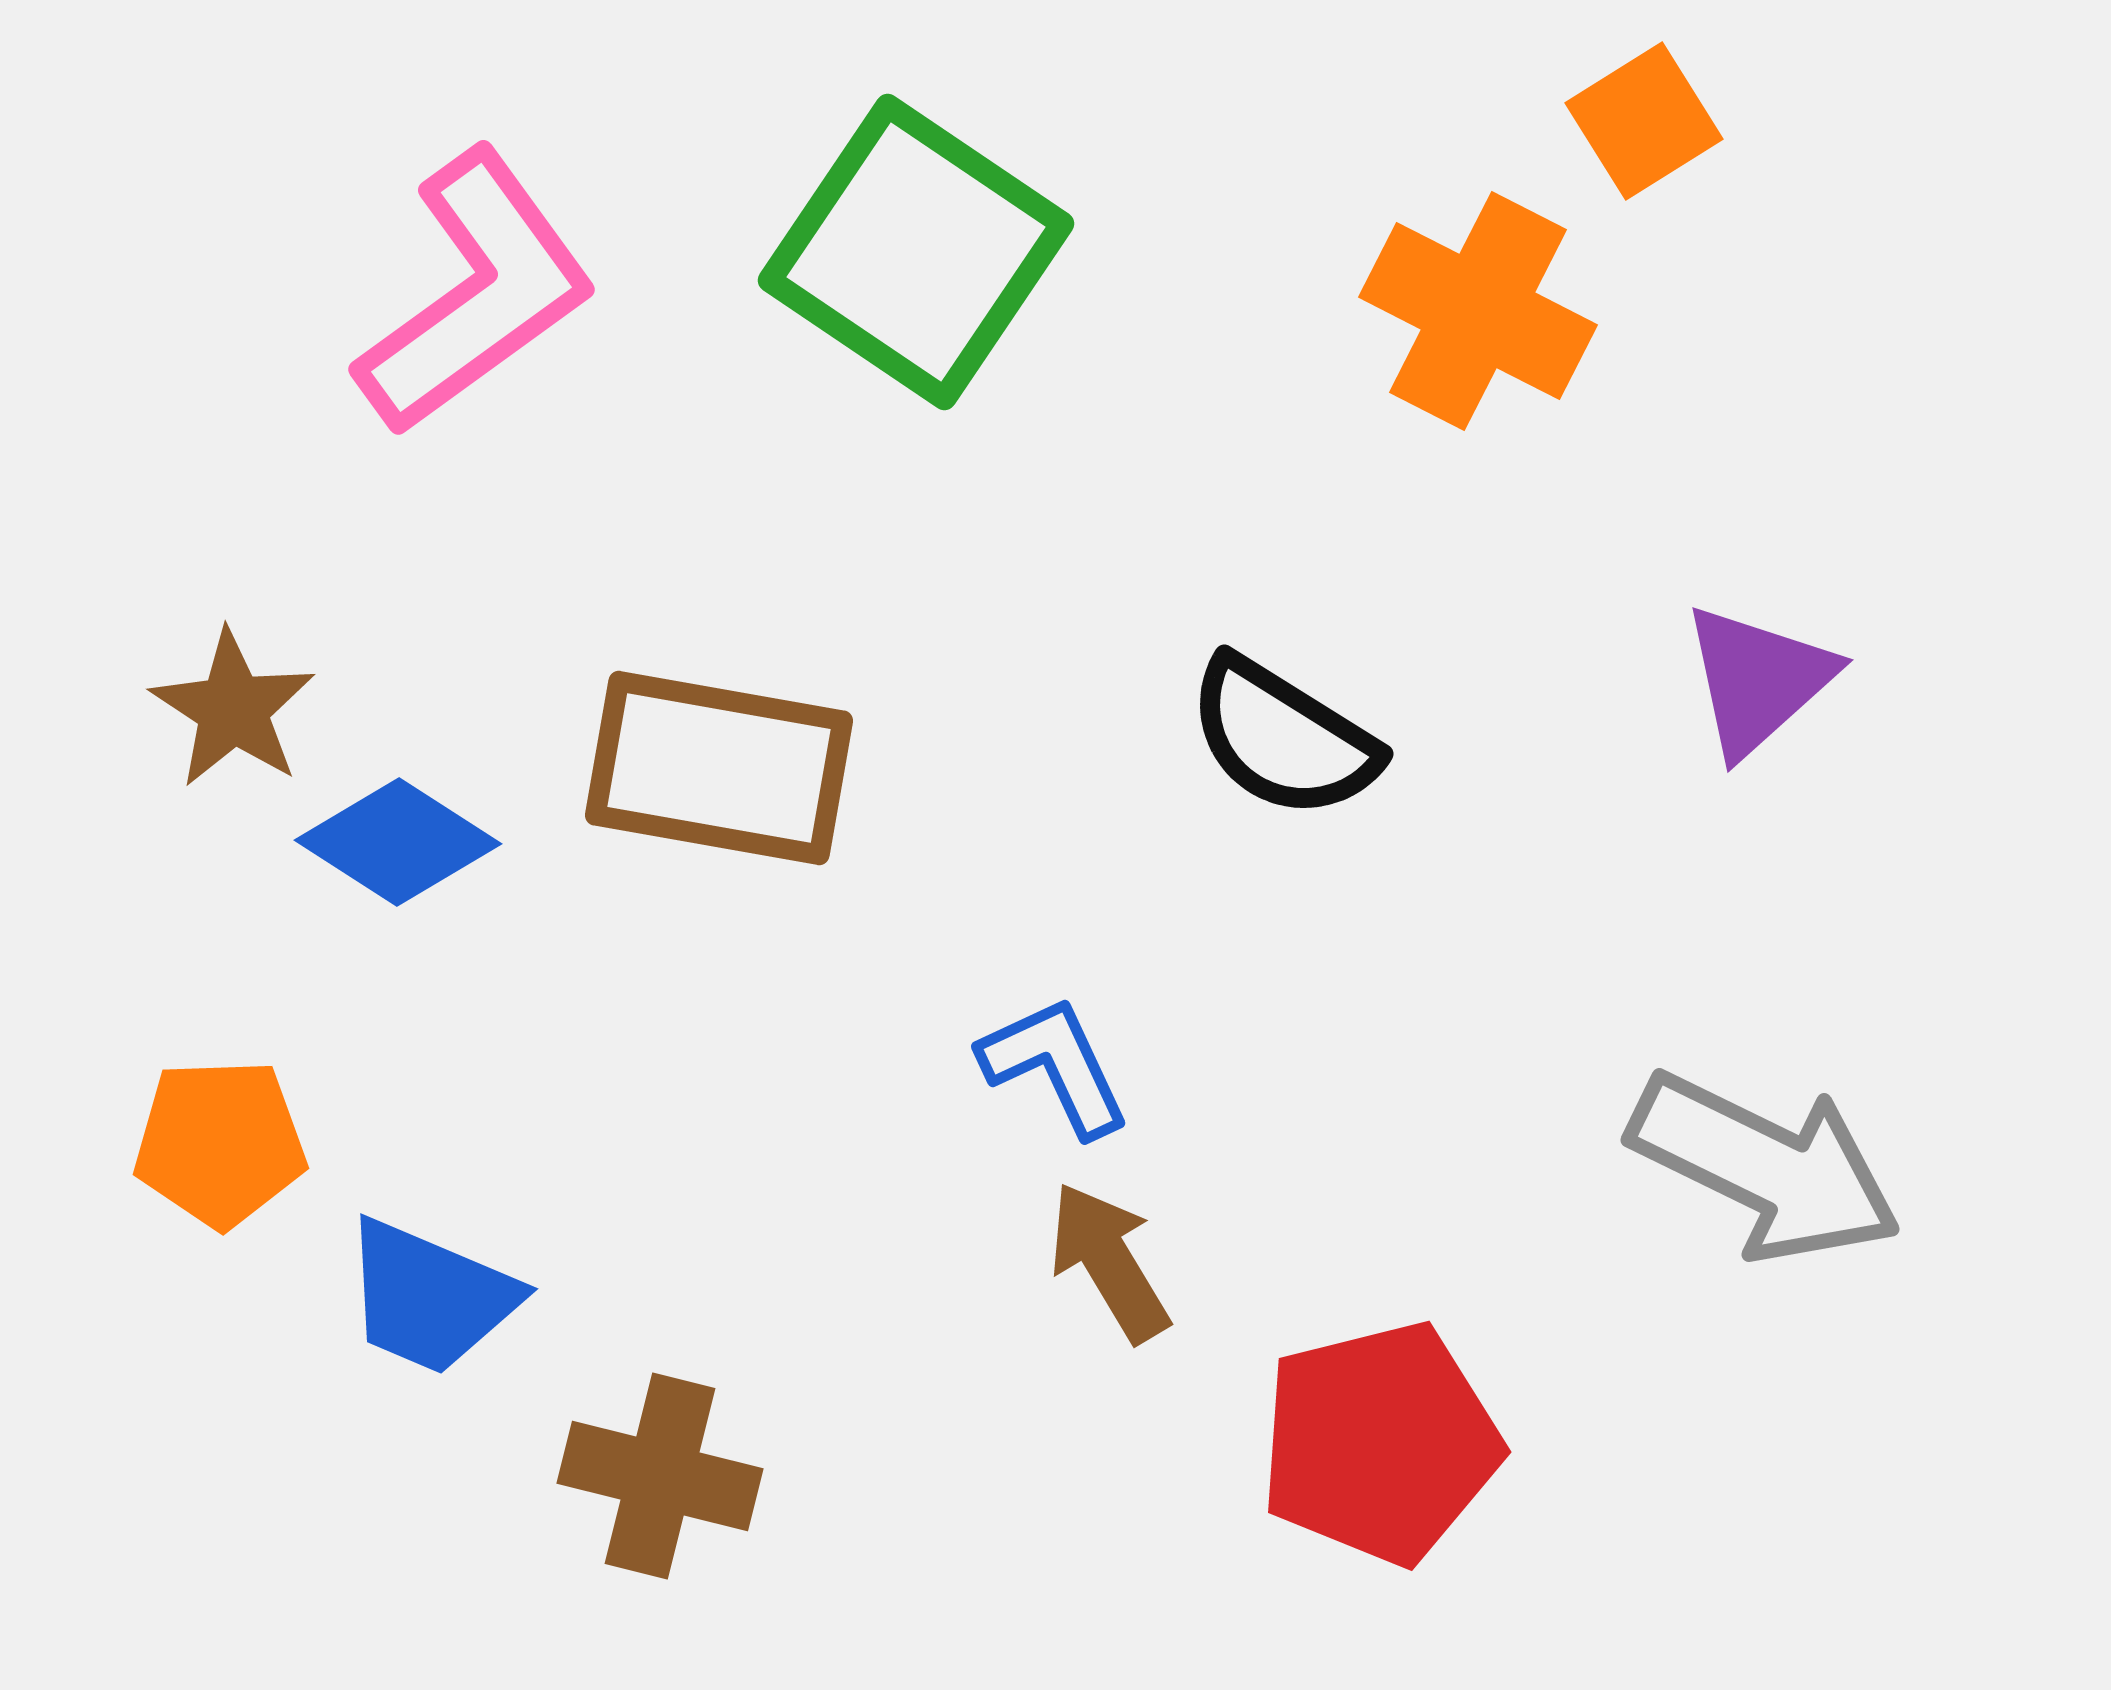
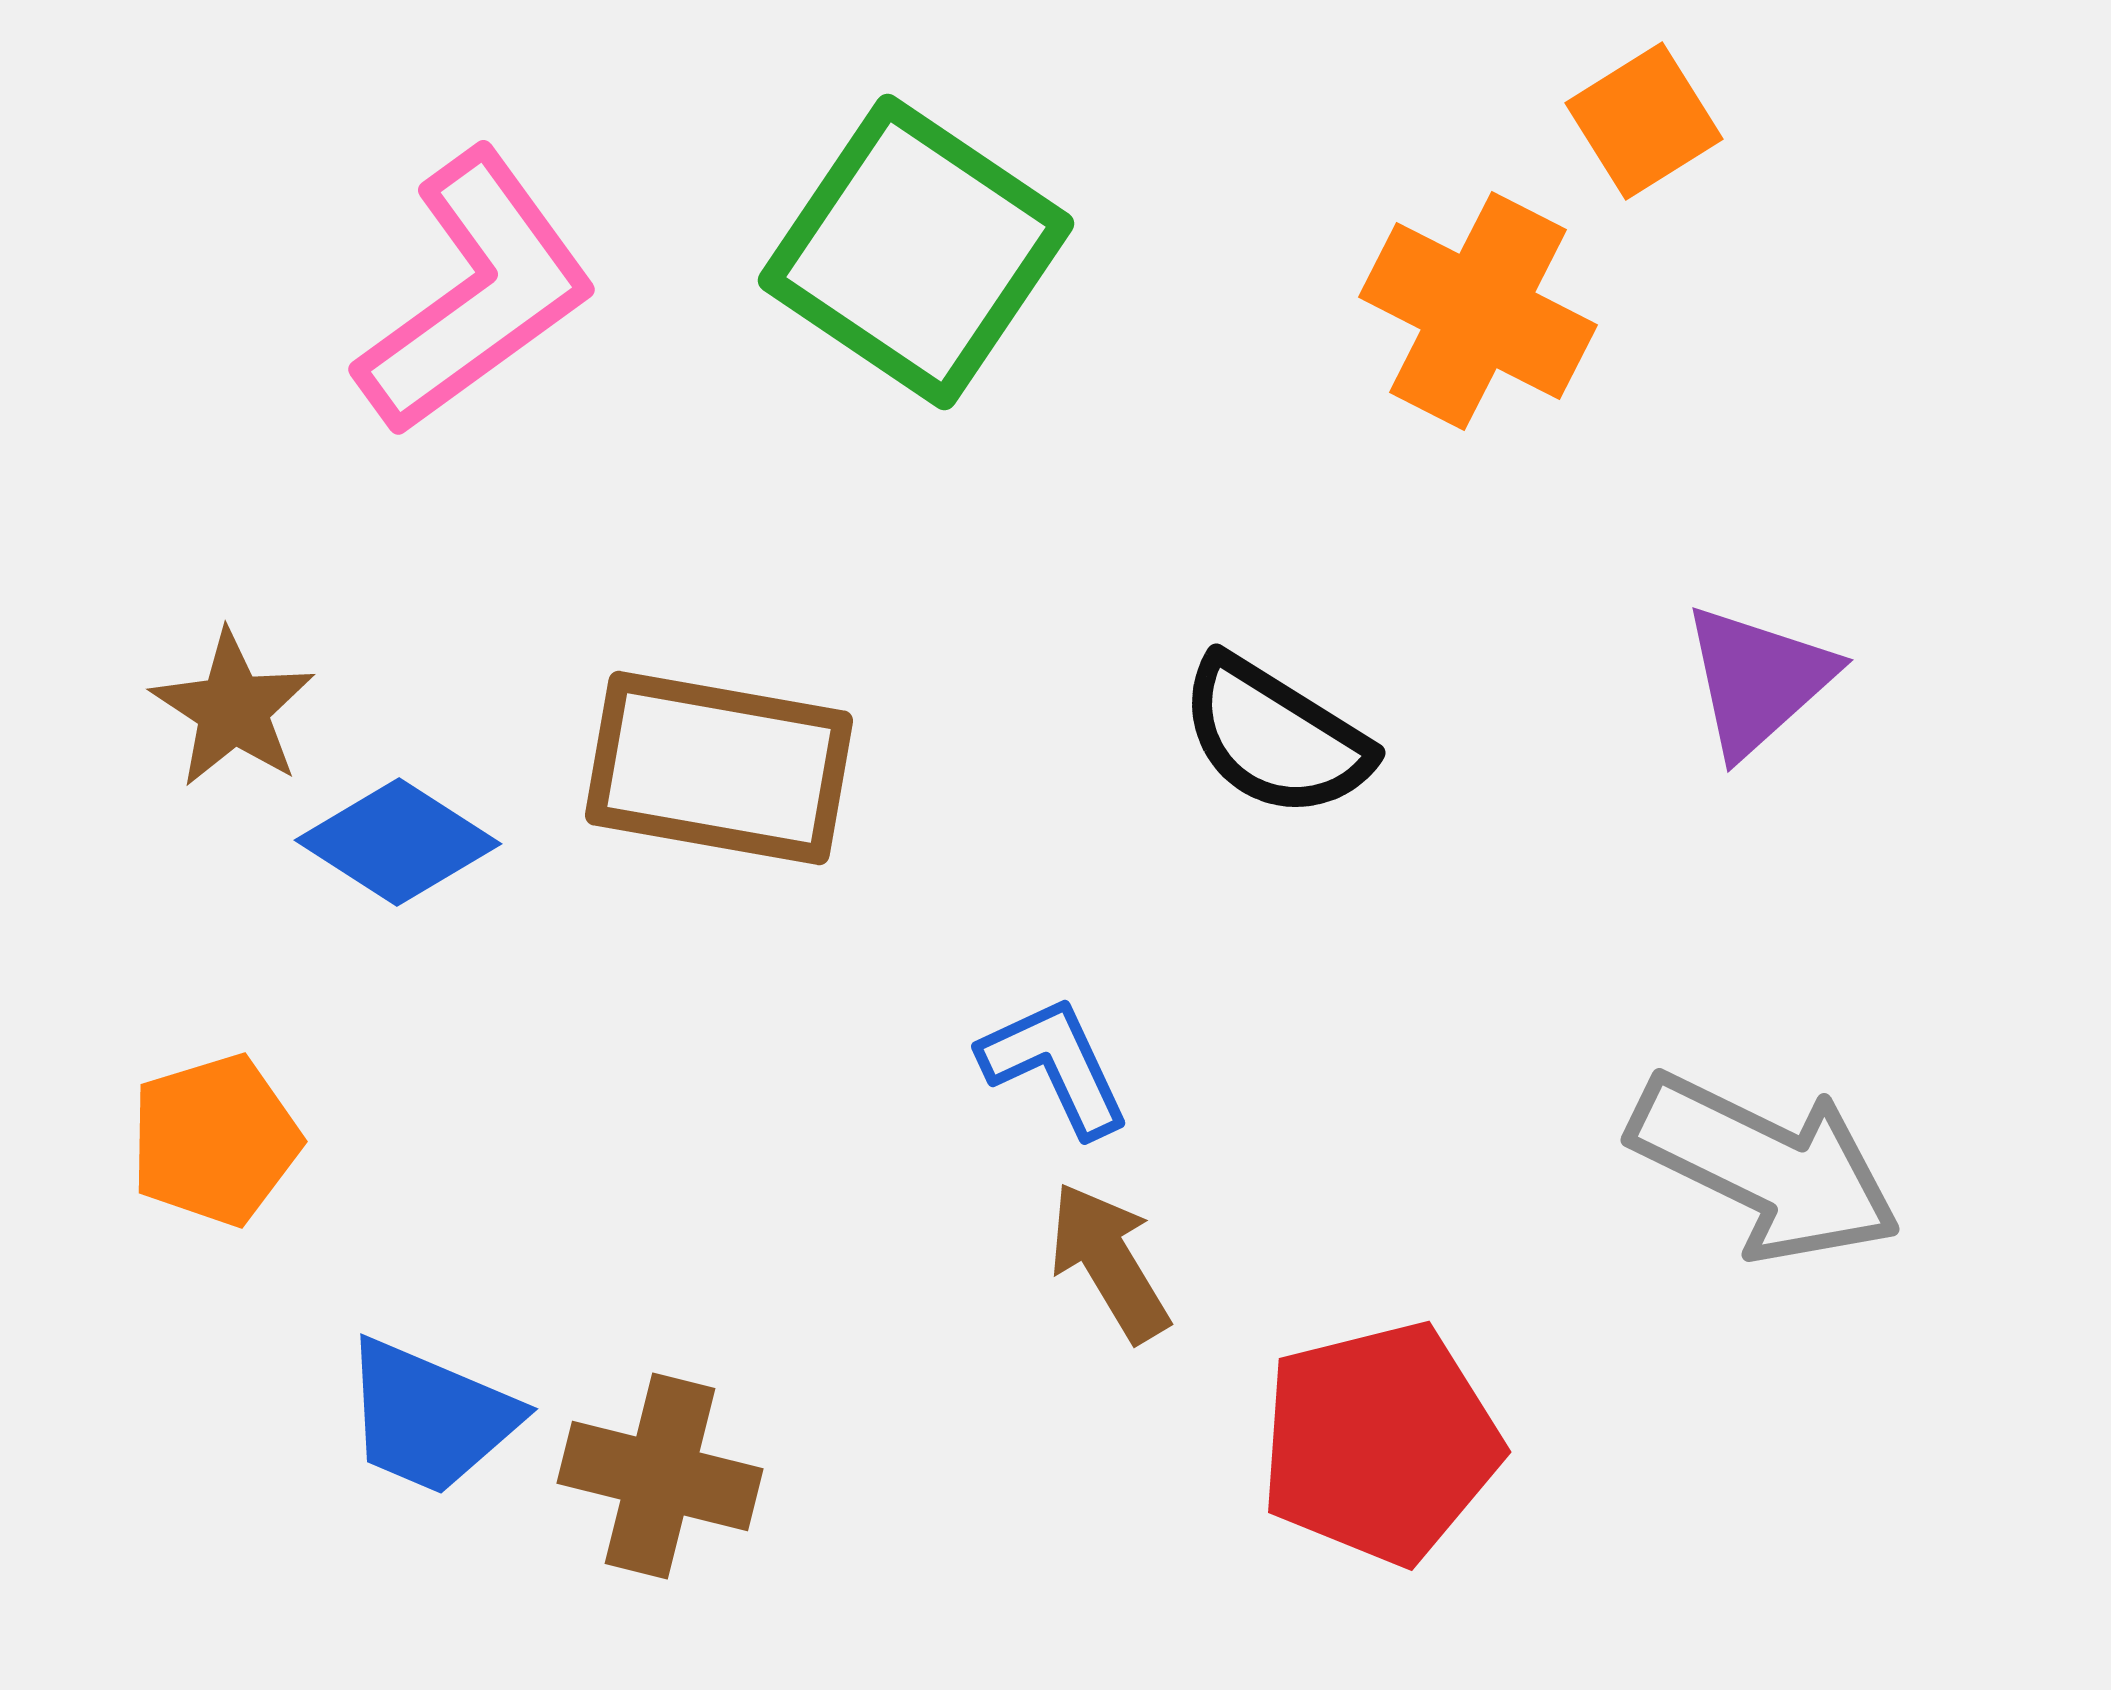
black semicircle: moved 8 px left, 1 px up
orange pentagon: moved 5 px left, 3 px up; rotated 15 degrees counterclockwise
blue trapezoid: moved 120 px down
